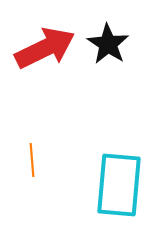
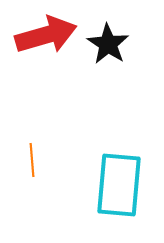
red arrow: moved 1 px right, 13 px up; rotated 10 degrees clockwise
